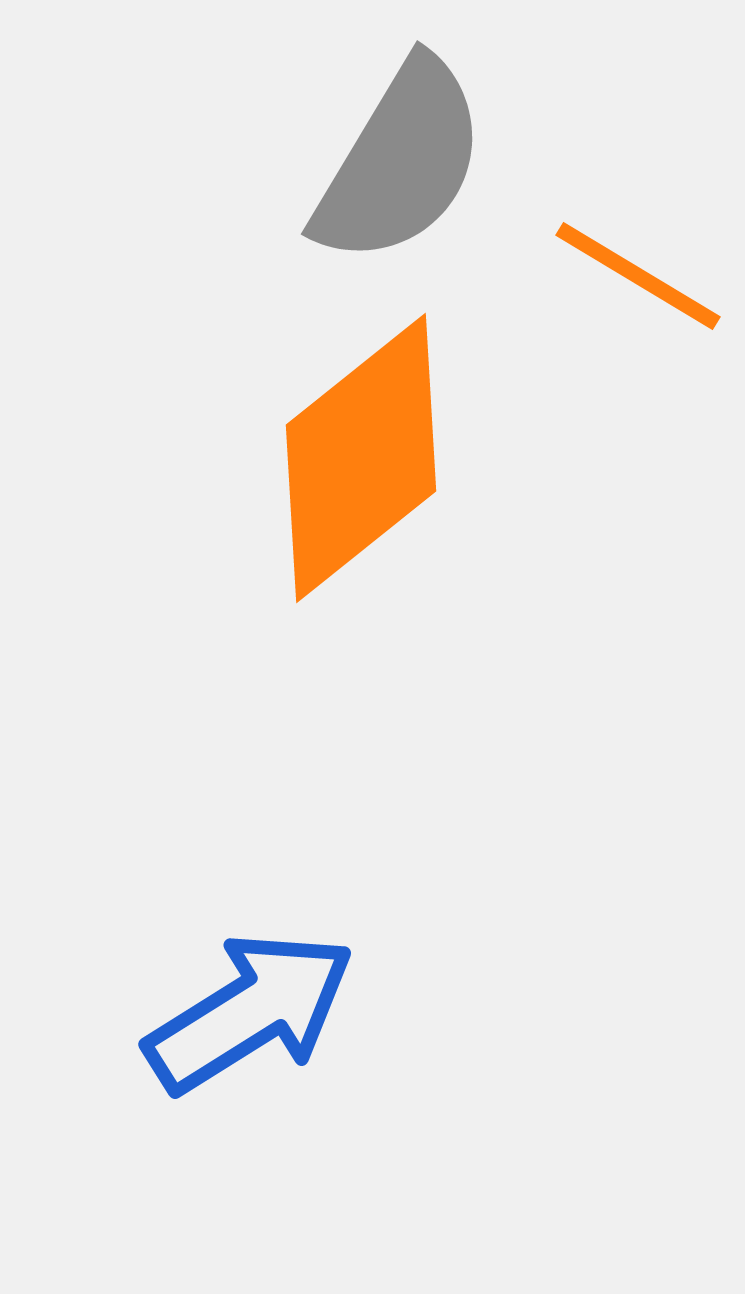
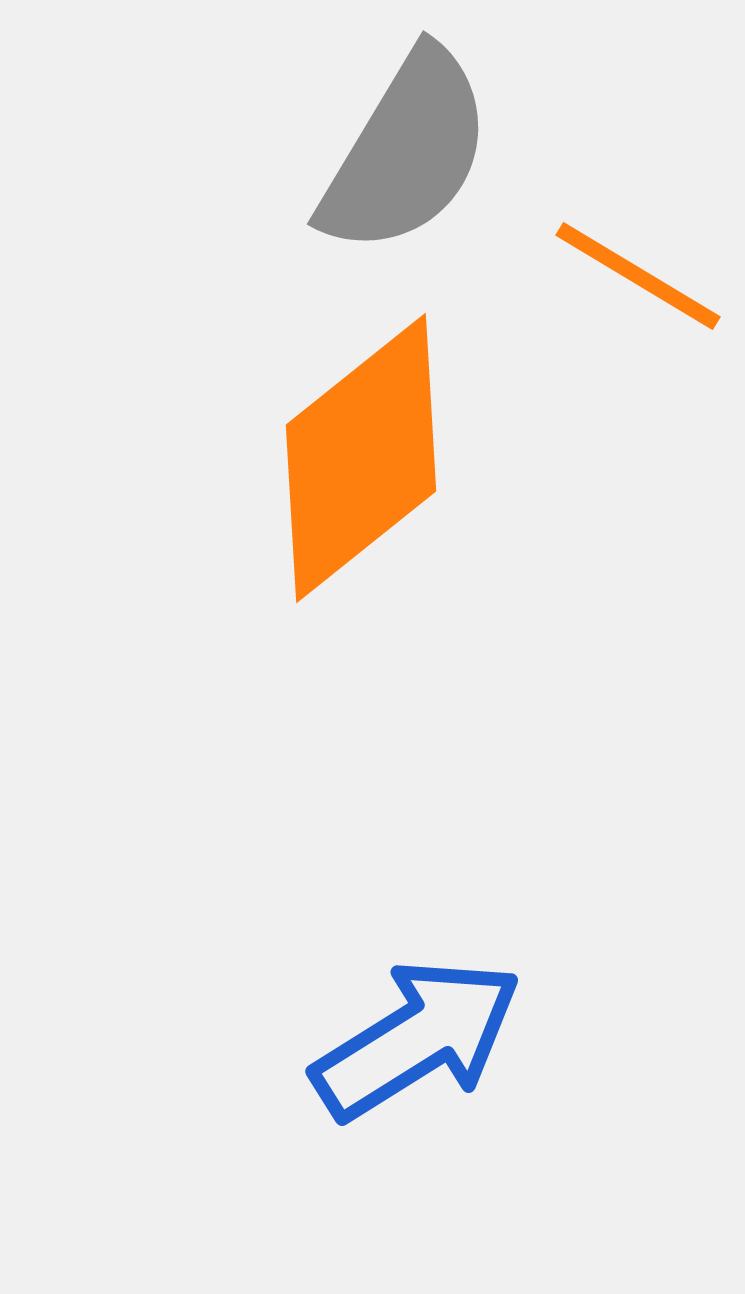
gray semicircle: moved 6 px right, 10 px up
blue arrow: moved 167 px right, 27 px down
